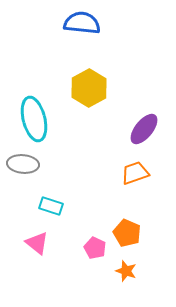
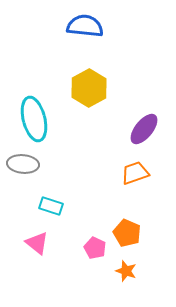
blue semicircle: moved 3 px right, 3 px down
